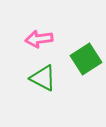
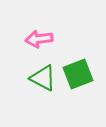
green square: moved 8 px left, 15 px down; rotated 12 degrees clockwise
